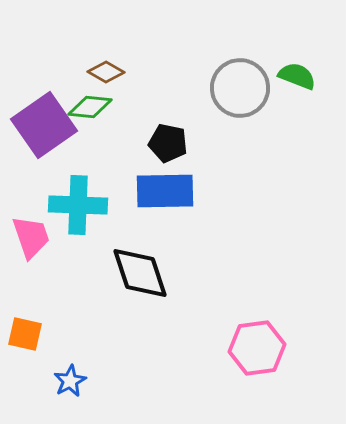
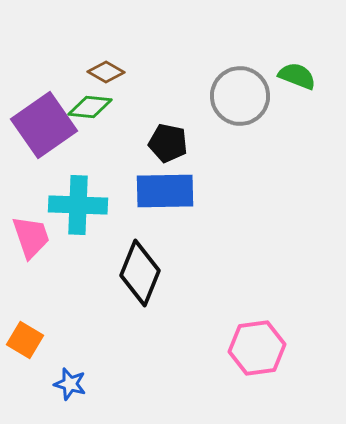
gray circle: moved 8 px down
black diamond: rotated 40 degrees clockwise
orange square: moved 6 px down; rotated 18 degrees clockwise
blue star: moved 3 px down; rotated 28 degrees counterclockwise
